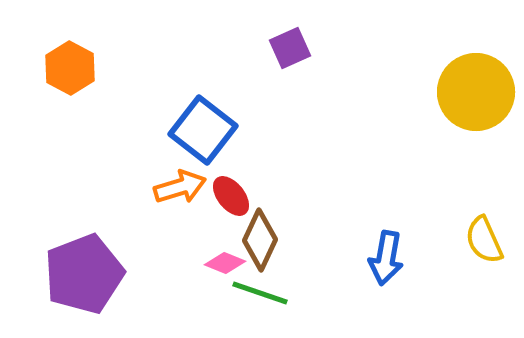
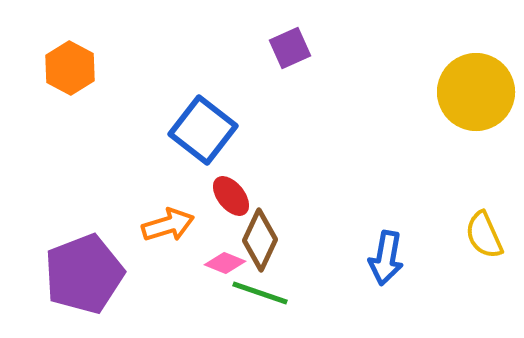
orange arrow: moved 12 px left, 38 px down
yellow semicircle: moved 5 px up
